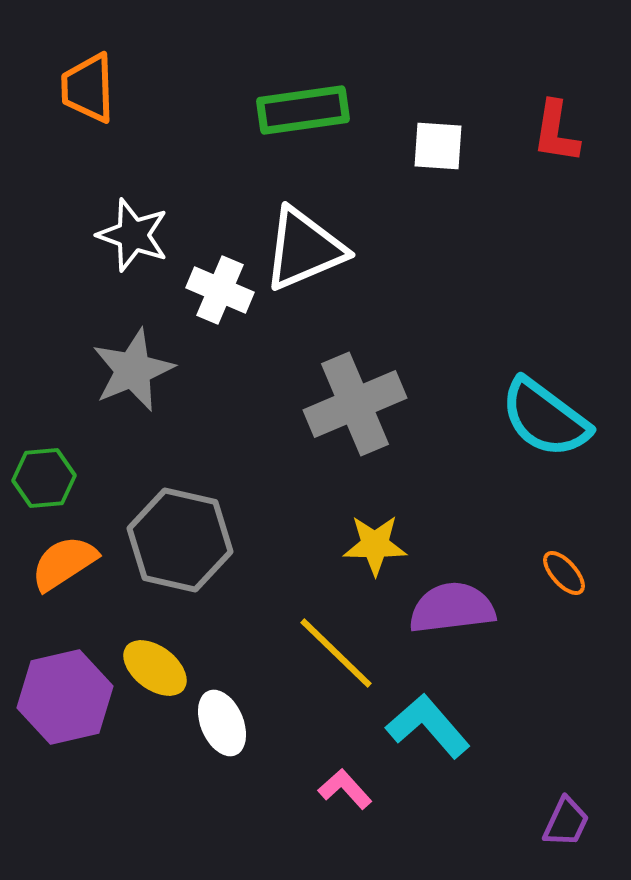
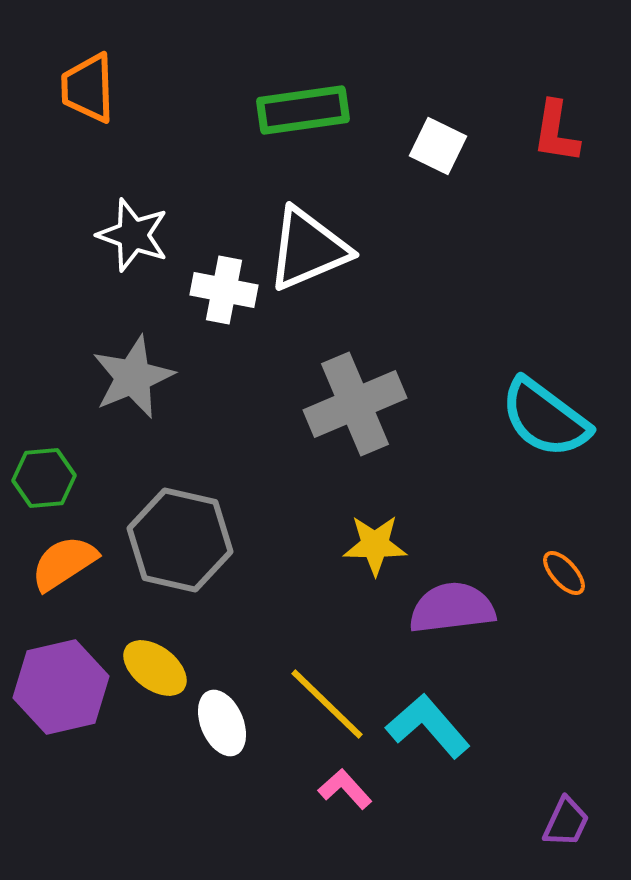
white square: rotated 22 degrees clockwise
white triangle: moved 4 px right
white cross: moved 4 px right; rotated 12 degrees counterclockwise
gray star: moved 7 px down
yellow line: moved 9 px left, 51 px down
purple hexagon: moved 4 px left, 10 px up
